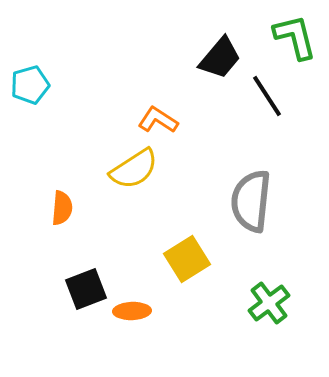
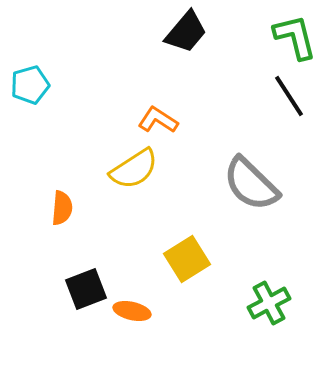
black trapezoid: moved 34 px left, 26 px up
black line: moved 22 px right
gray semicircle: moved 17 px up; rotated 52 degrees counterclockwise
green cross: rotated 9 degrees clockwise
orange ellipse: rotated 15 degrees clockwise
